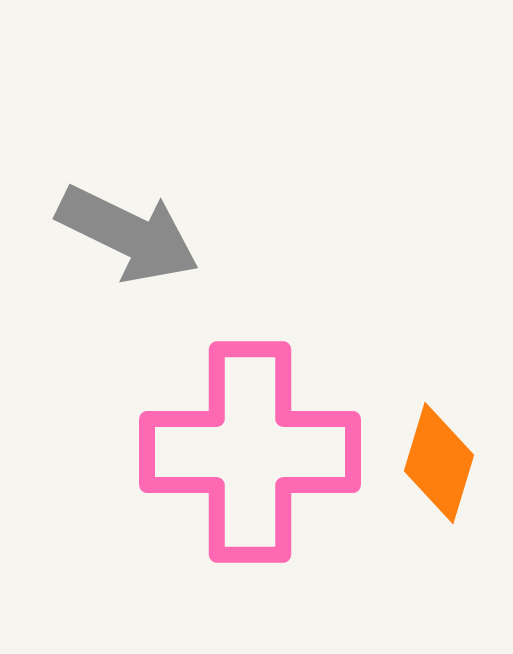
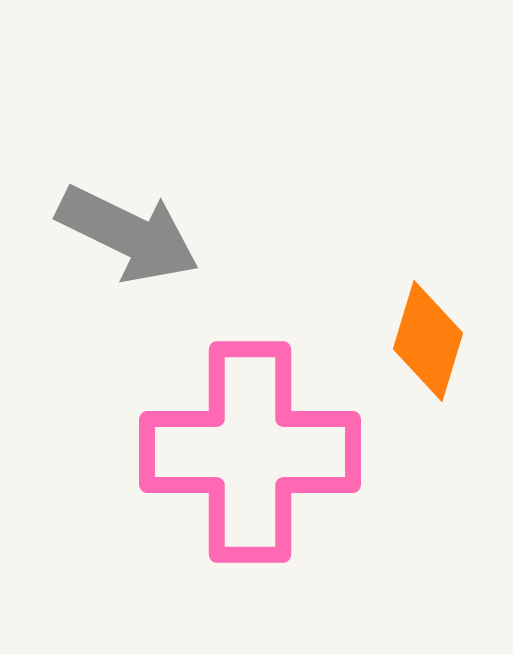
orange diamond: moved 11 px left, 122 px up
